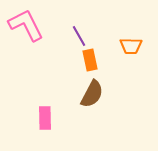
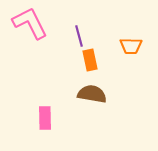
pink L-shape: moved 4 px right, 2 px up
purple line: rotated 15 degrees clockwise
brown semicircle: rotated 108 degrees counterclockwise
